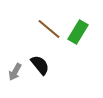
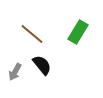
brown line: moved 17 px left, 5 px down
black semicircle: moved 2 px right
